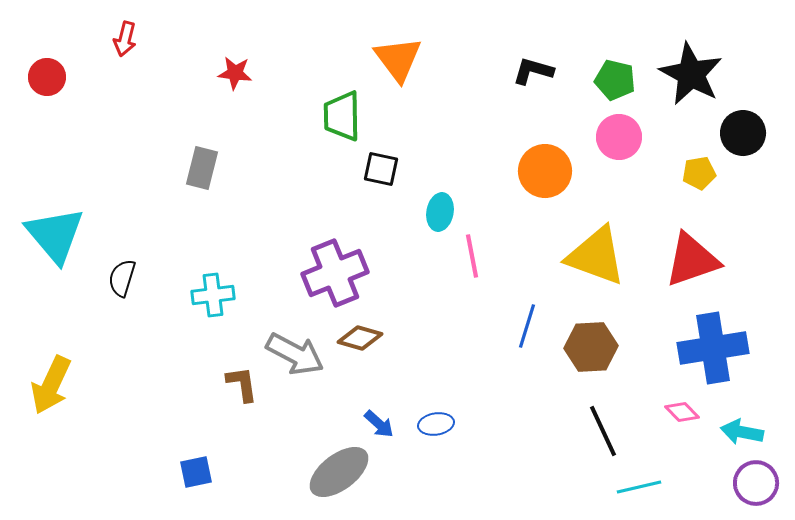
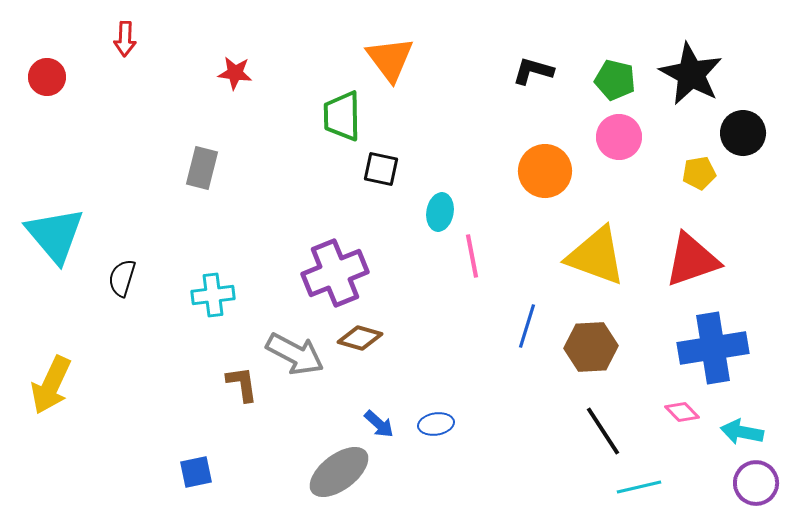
red arrow: rotated 12 degrees counterclockwise
orange triangle: moved 8 px left
black line: rotated 8 degrees counterclockwise
